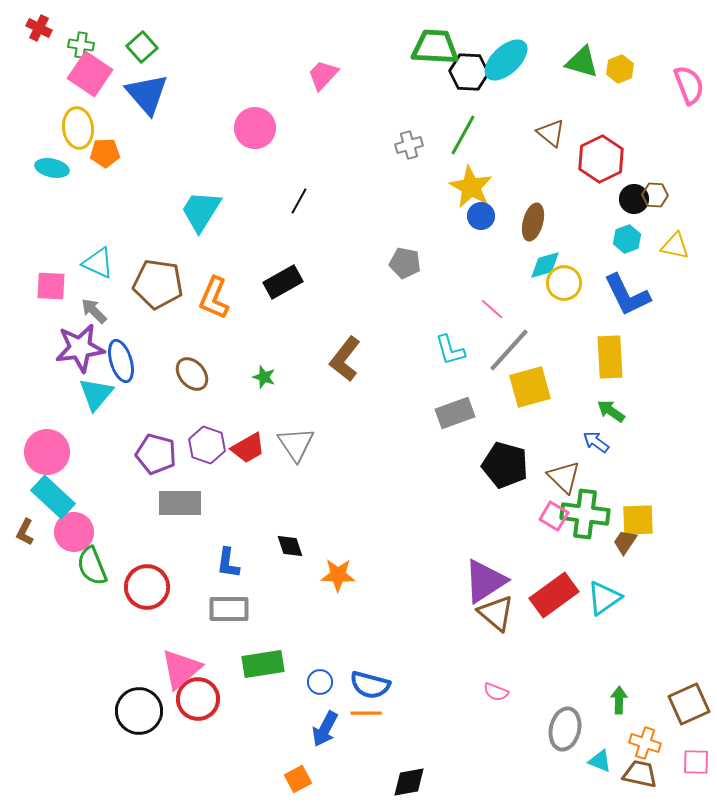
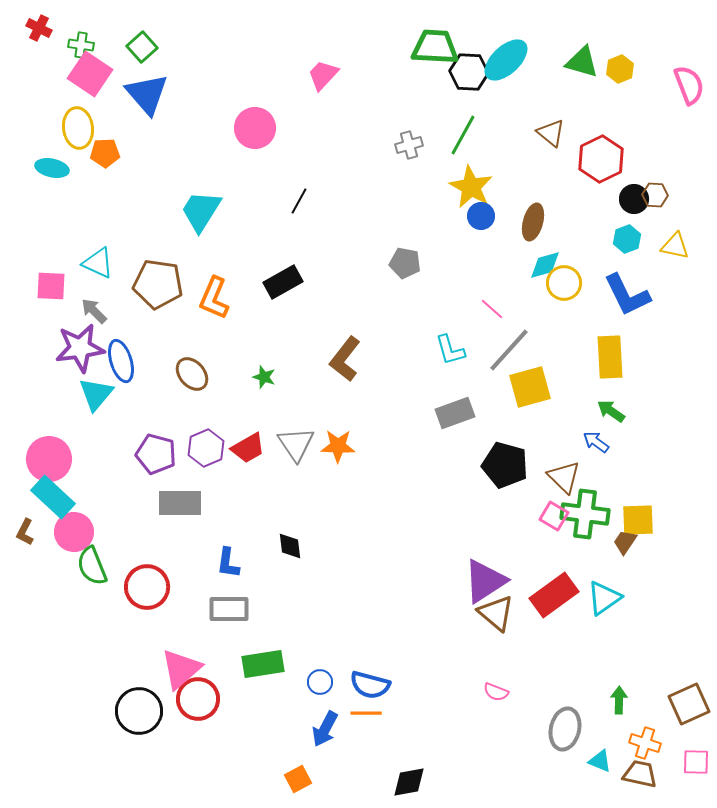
purple hexagon at (207, 445): moved 1 px left, 3 px down; rotated 18 degrees clockwise
pink circle at (47, 452): moved 2 px right, 7 px down
black diamond at (290, 546): rotated 12 degrees clockwise
orange star at (338, 575): moved 129 px up
